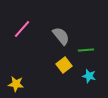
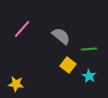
gray semicircle: rotated 12 degrees counterclockwise
green line: moved 3 px right, 1 px up
yellow square: moved 4 px right; rotated 14 degrees counterclockwise
cyan star: rotated 16 degrees clockwise
